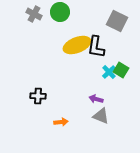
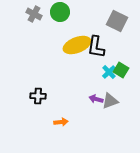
gray triangle: moved 9 px right, 15 px up; rotated 42 degrees counterclockwise
